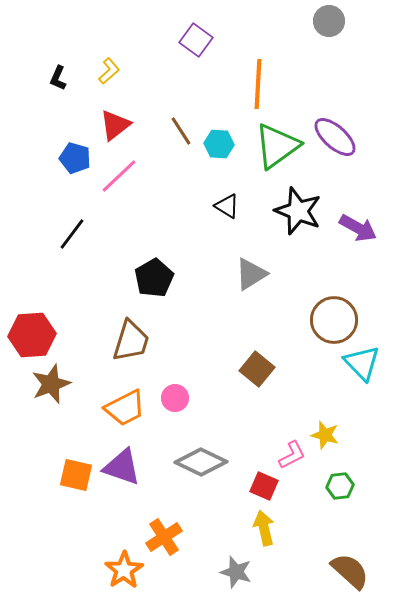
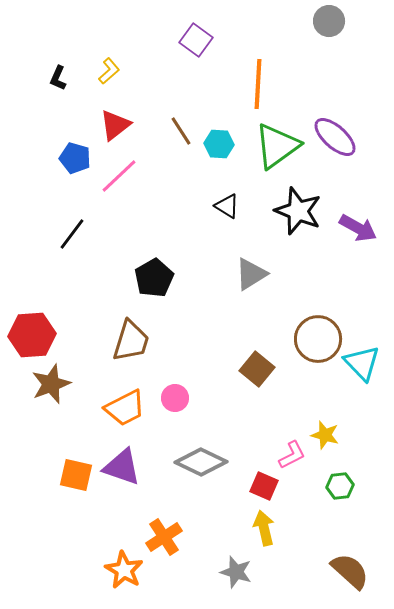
brown circle: moved 16 px left, 19 px down
orange star: rotated 9 degrees counterclockwise
